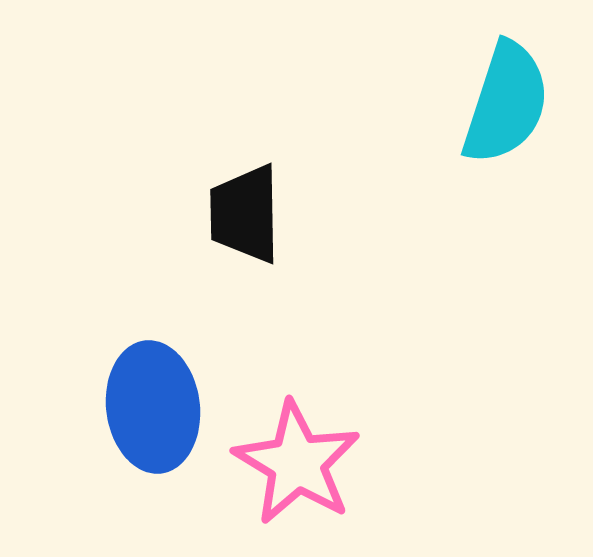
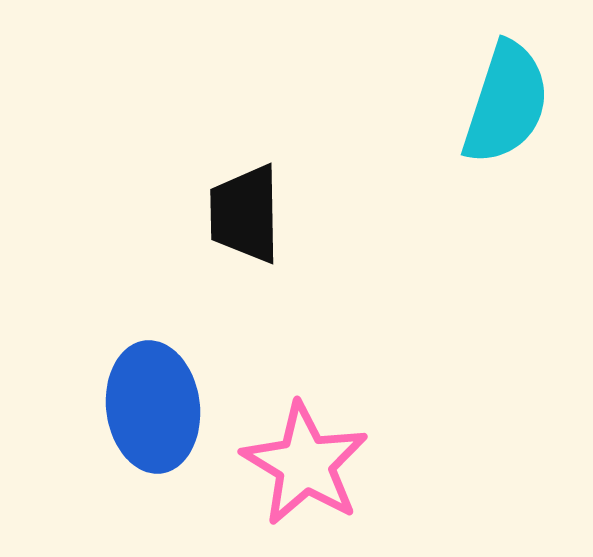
pink star: moved 8 px right, 1 px down
